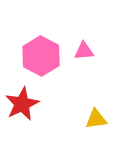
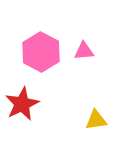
pink hexagon: moved 4 px up
yellow triangle: moved 1 px down
